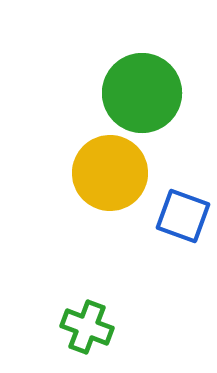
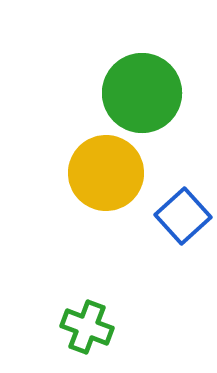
yellow circle: moved 4 px left
blue square: rotated 28 degrees clockwise
